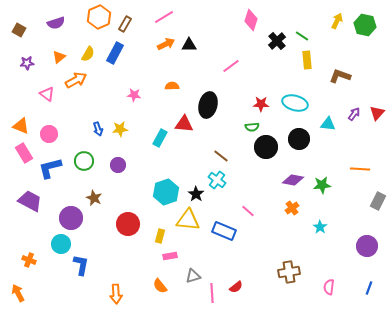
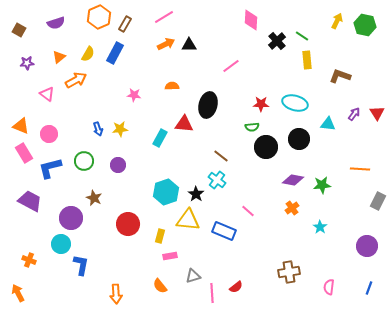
pink diamond at (251, 20): rotated 15 degrees counterclockwise
red triangle at (377, 113): rotated 14 degrees counterclockwise
